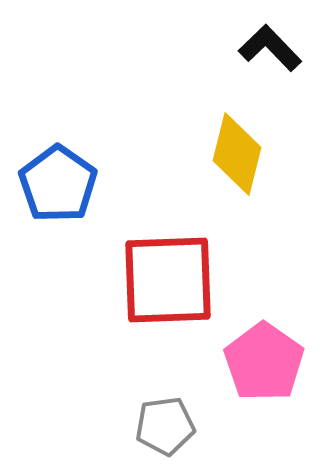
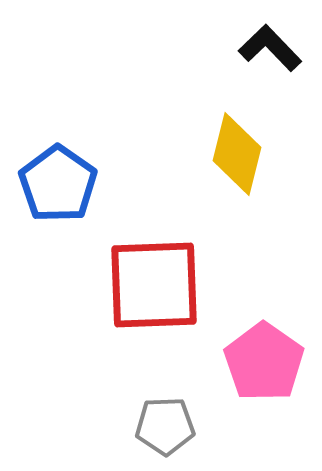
red square: moved 14 px left, 5 px down
gray pentagon: rotated 6 degrees clockwise
